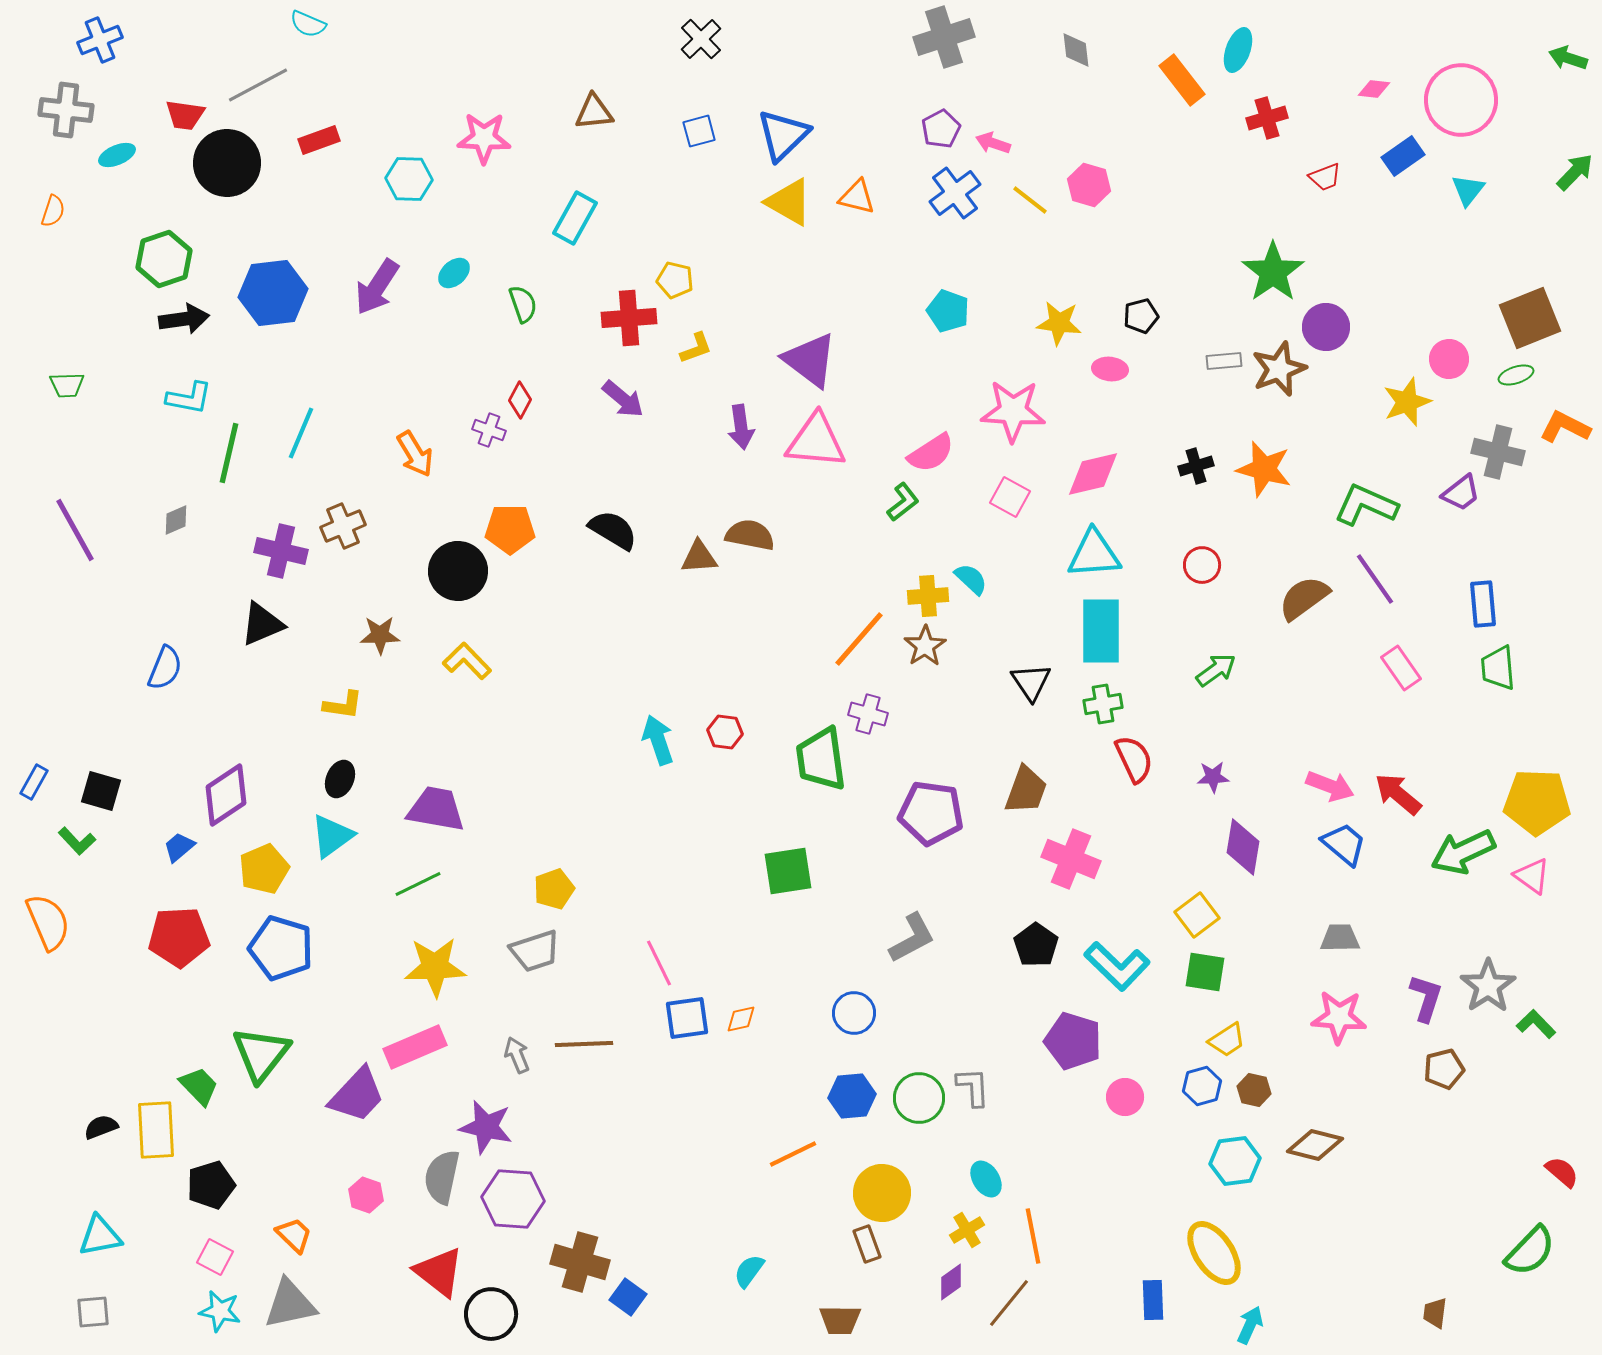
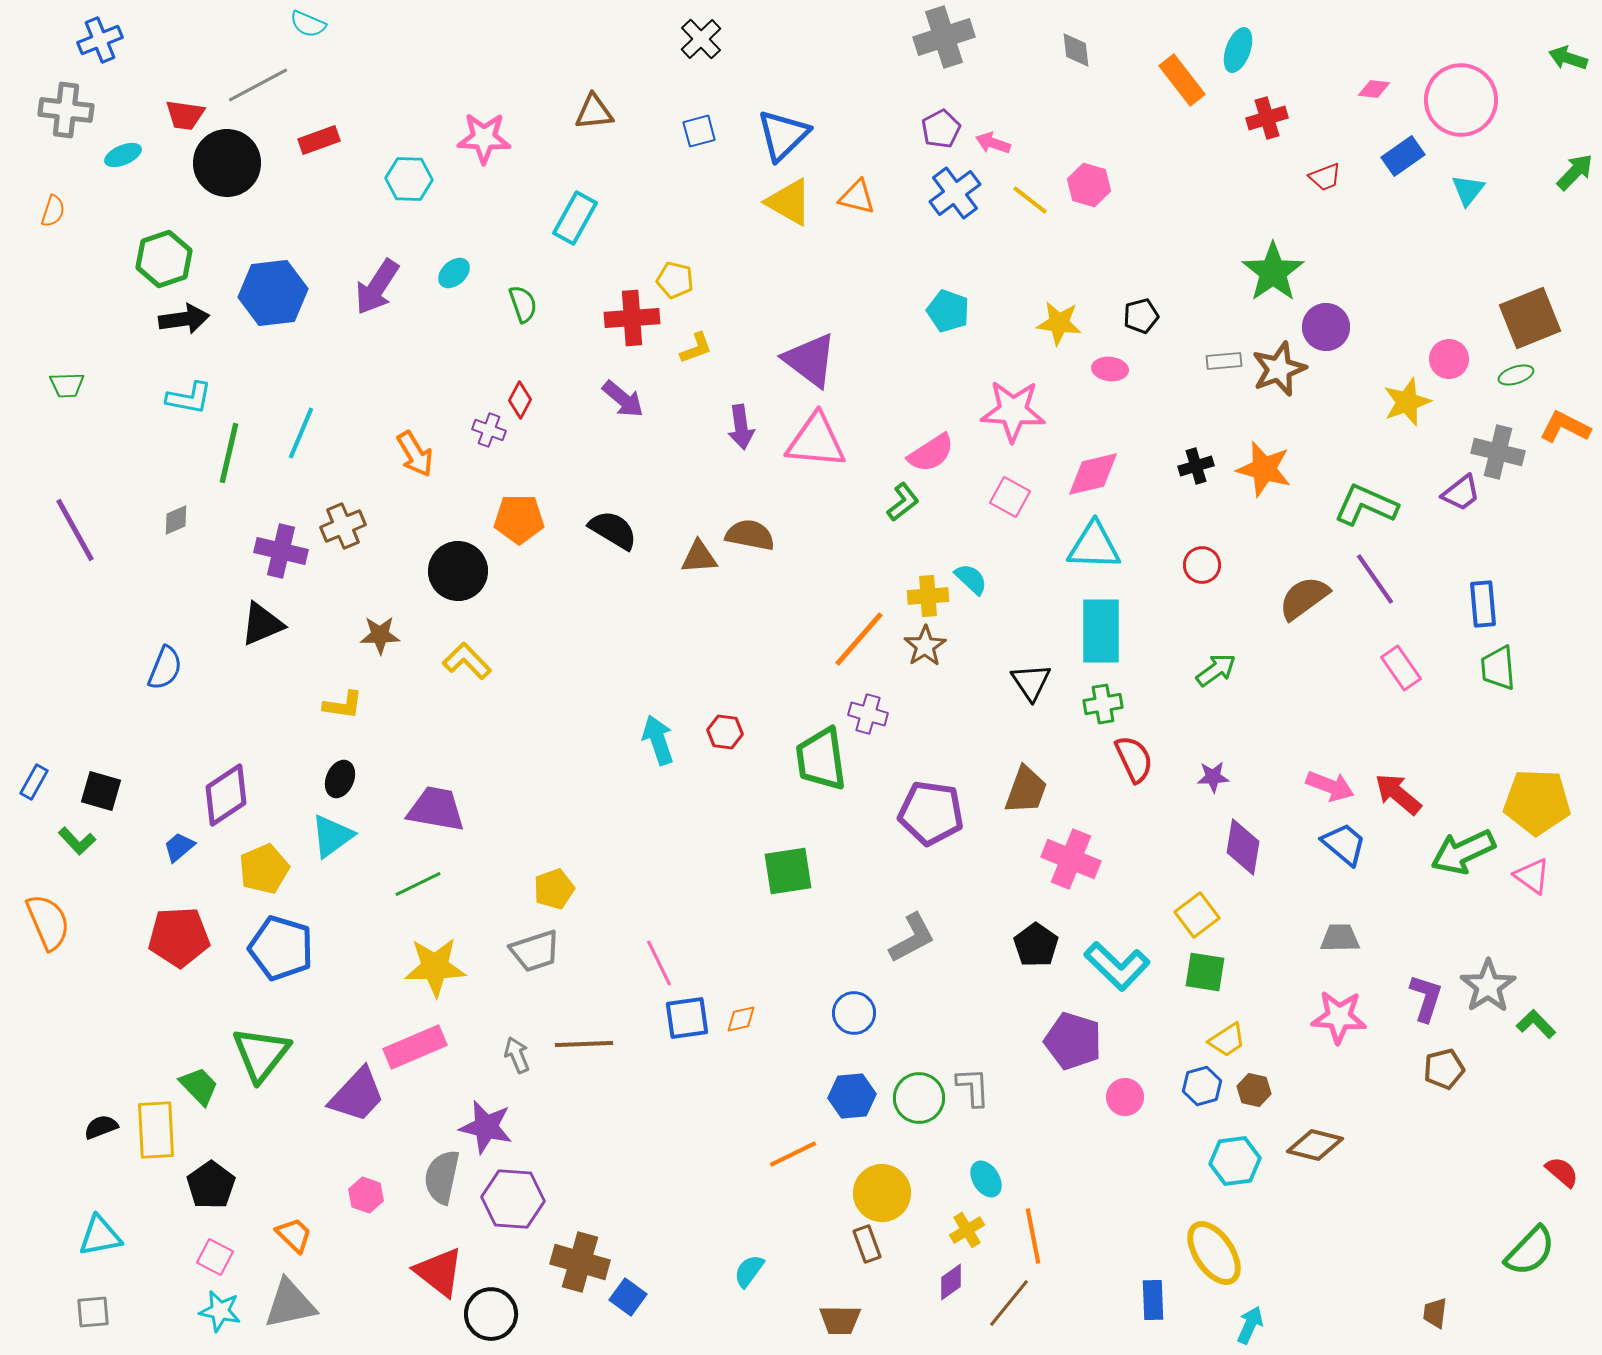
cyan ellipse at (117, 155): moved 6 px right
red cross at (629, 318): moved 3 px right
orange pentagon at (510, 529): moved 9 px right, 10 px up
cyan triangle at (1094, 554): moved 8 px up; rotated 6 degrees clockwise
black pentagon at (211, 1185): rotated 18 degrees counterclockwise
